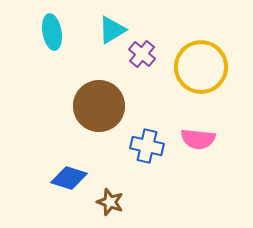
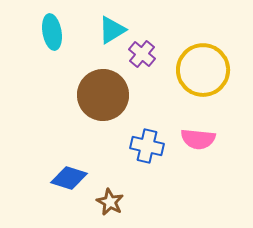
yellow circle: moved 2 px right, 3 px down
brown circle: moved 4 px right, 11 px up
brown star: rotated 8 degrees clockwise
